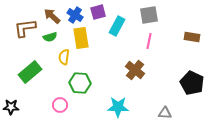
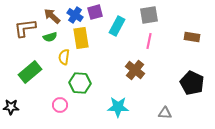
purple square: moved 3 px left
